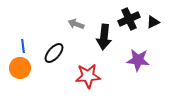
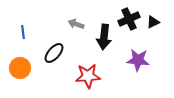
blue line: moved 14 px up
